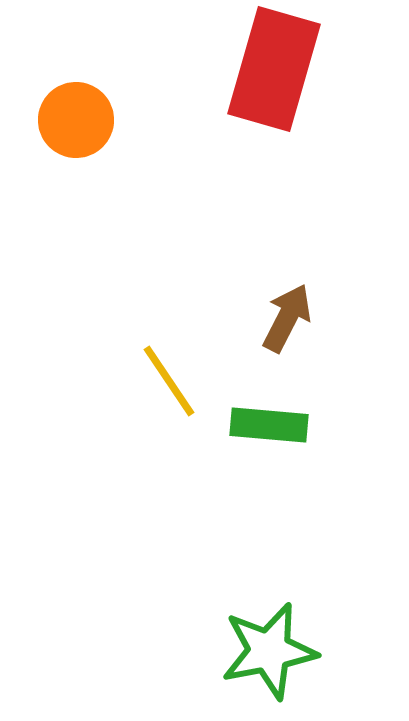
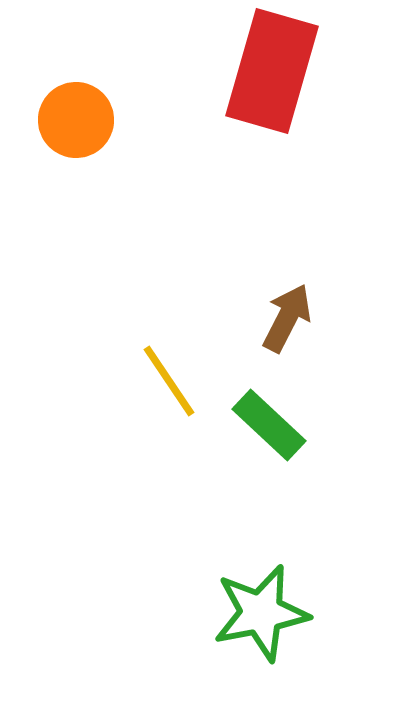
red rectangle: moved 2 px left, 2 px down
green rectangle: rotated 38 degrees clockwise
green star: moved 8 px left, 38 px up
